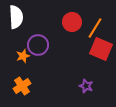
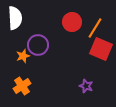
white semicircle: moved 1 px left, 1 px down
